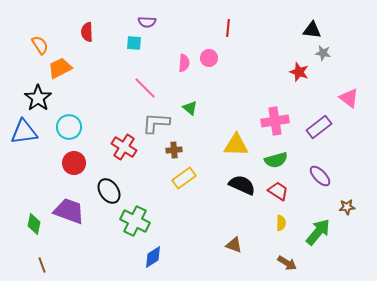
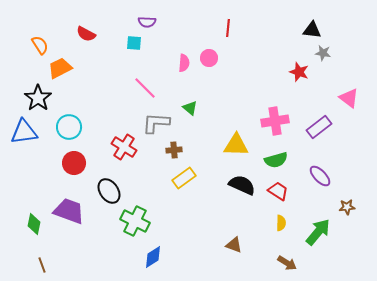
red semicircle: moved 1 px left, 2 px down; rotated 60 degrees counterclockwise
